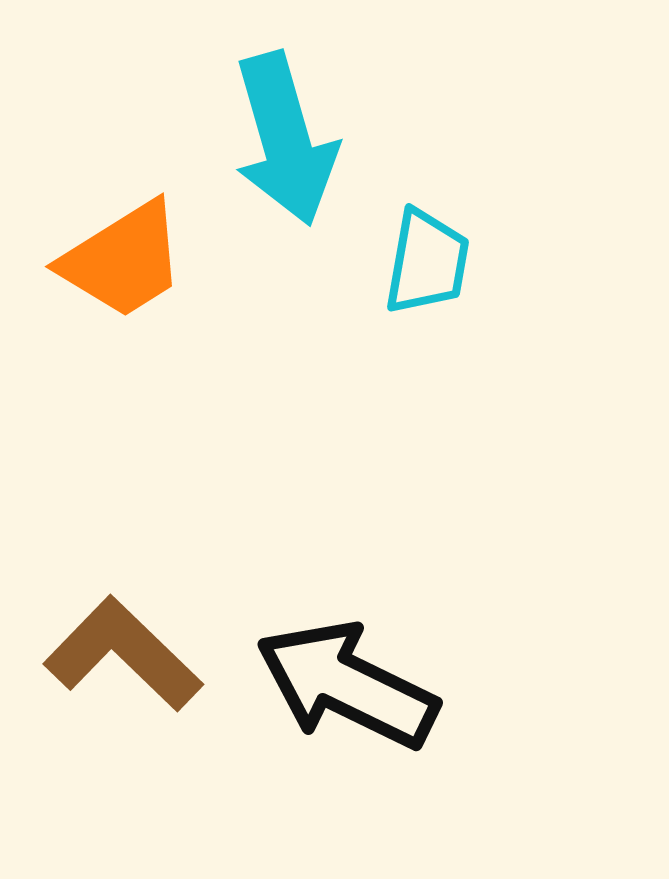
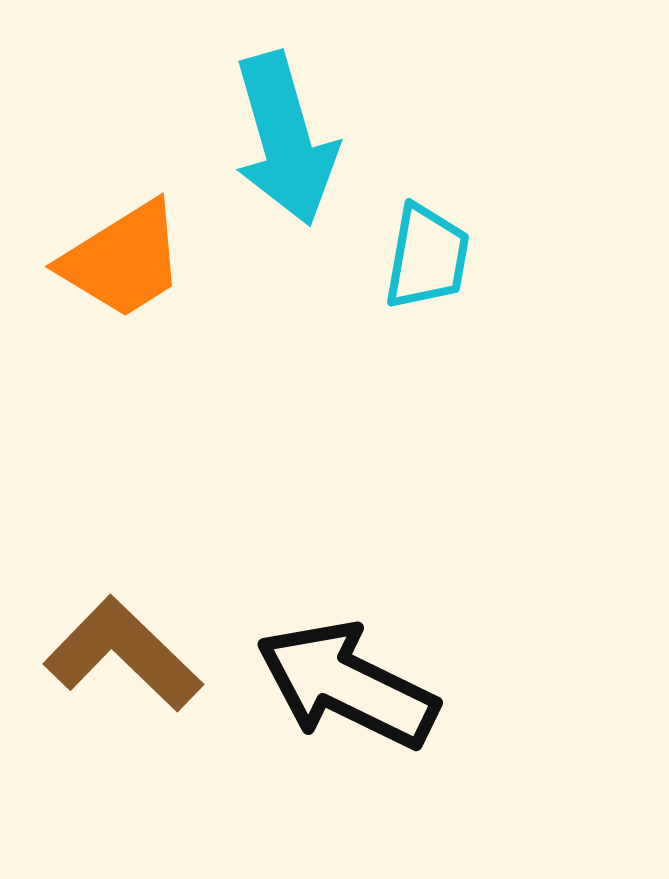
cyan trapezoid: moved 5 px up
